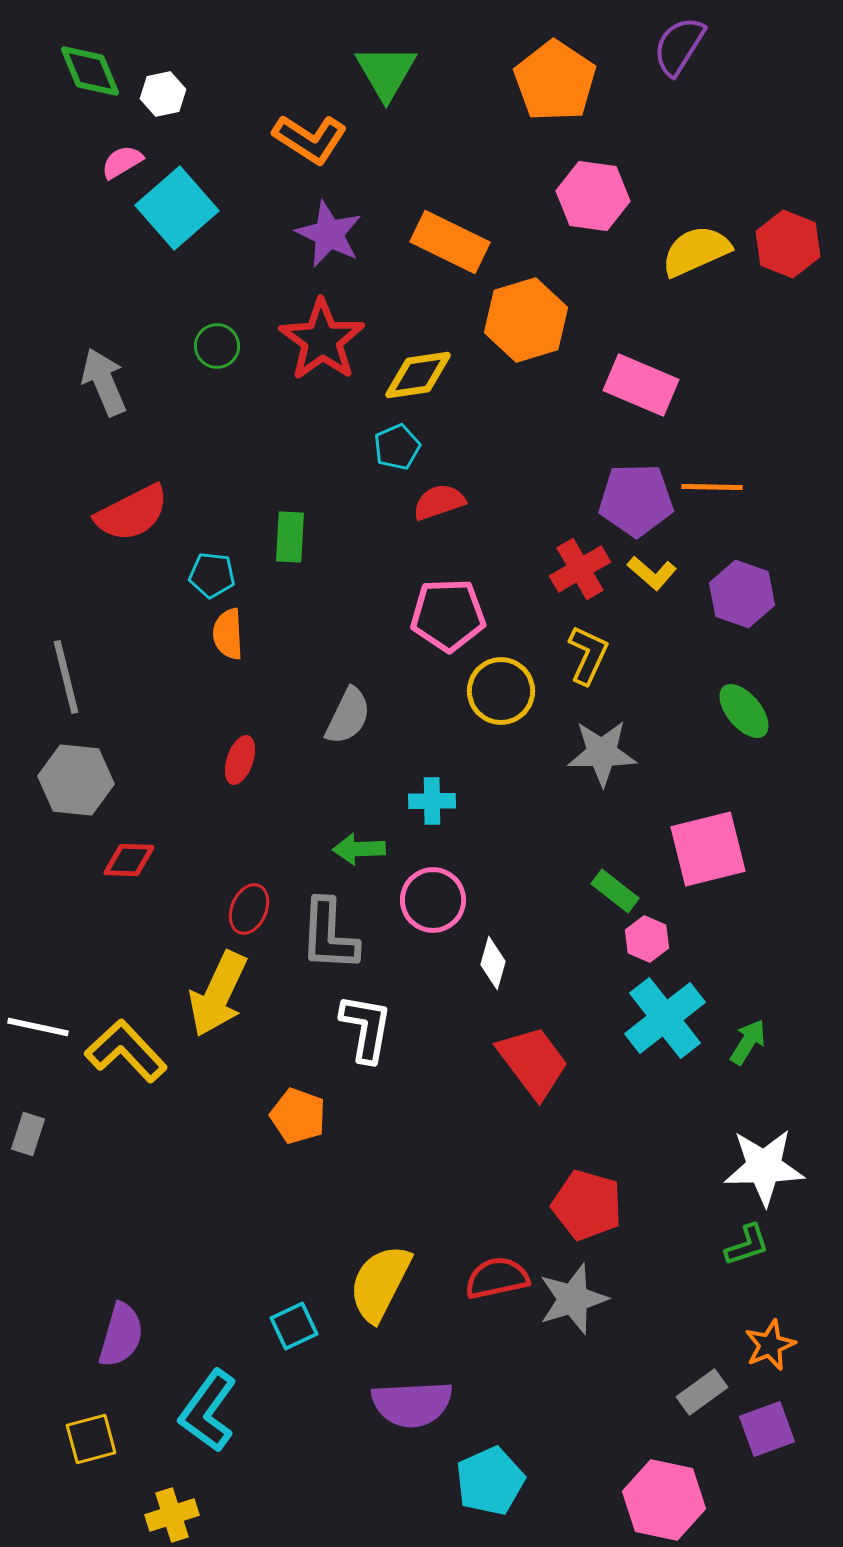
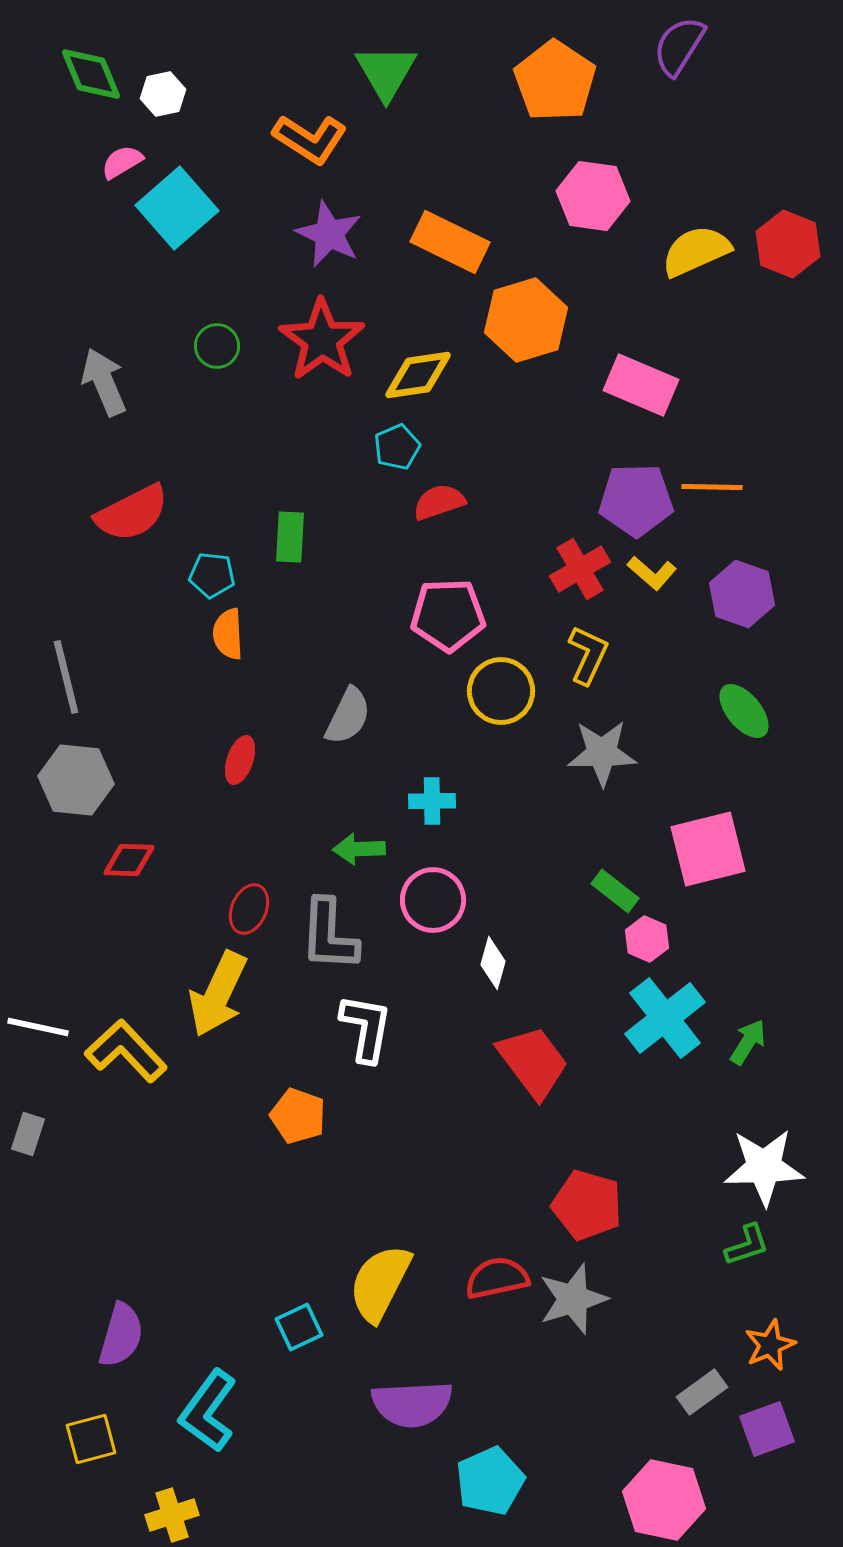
green diamond at (90, 71): moved 1 px right, 3 px down
cyan square at (294, 1326): moved 5 px right, 1 px down
